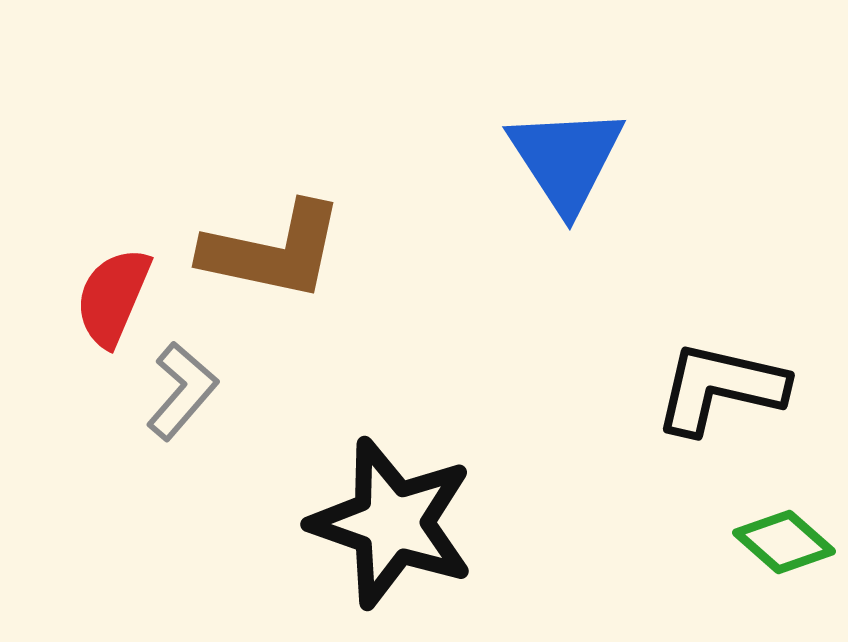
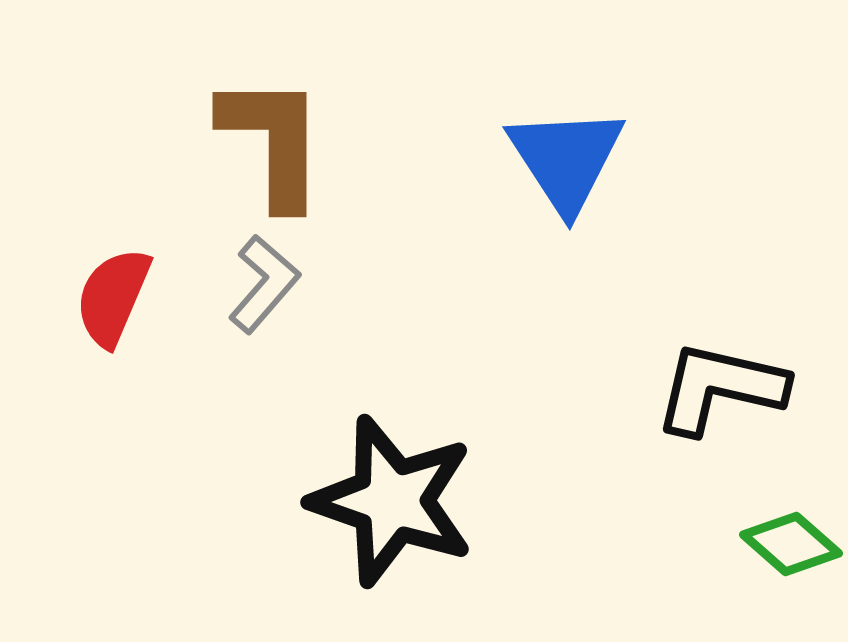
brown L-shape: moved 110 px up; rotated 102 degrees counterclockwise
gray L-shape: moved 82 px right, 107 px up
black star: moved 22 px up
green diamond: moved 7 px right, 2 px down
